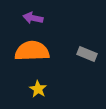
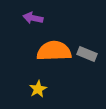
orange semicircle: moved 22 px right
yellow star: rotated 12 degrees clockwise
